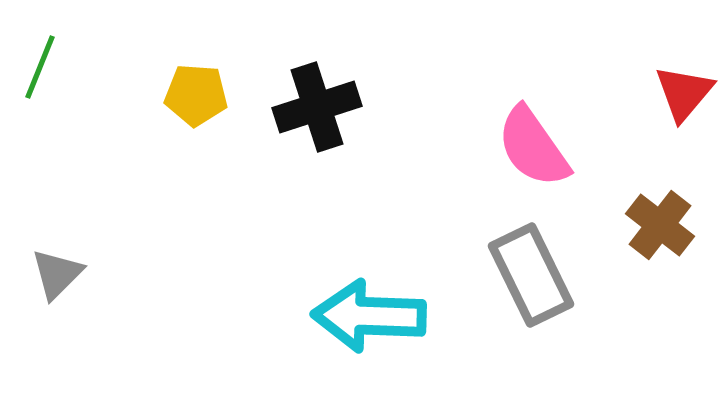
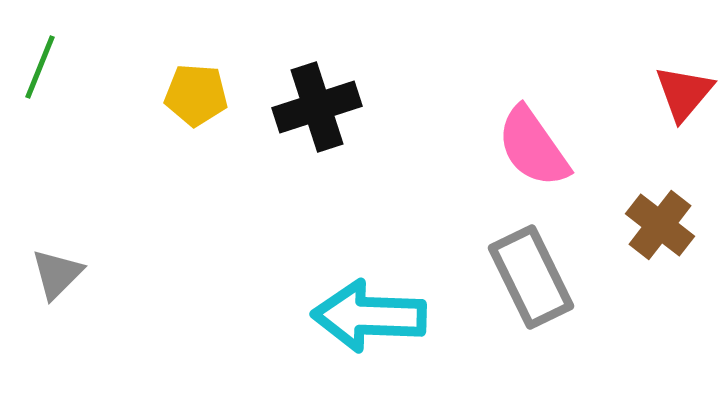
gray rectangle: moved 2 px down
